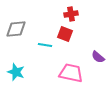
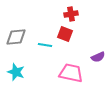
gray diamond: moved 8 px down
purple semicircle: rotated 64 degrees counterclockwise
